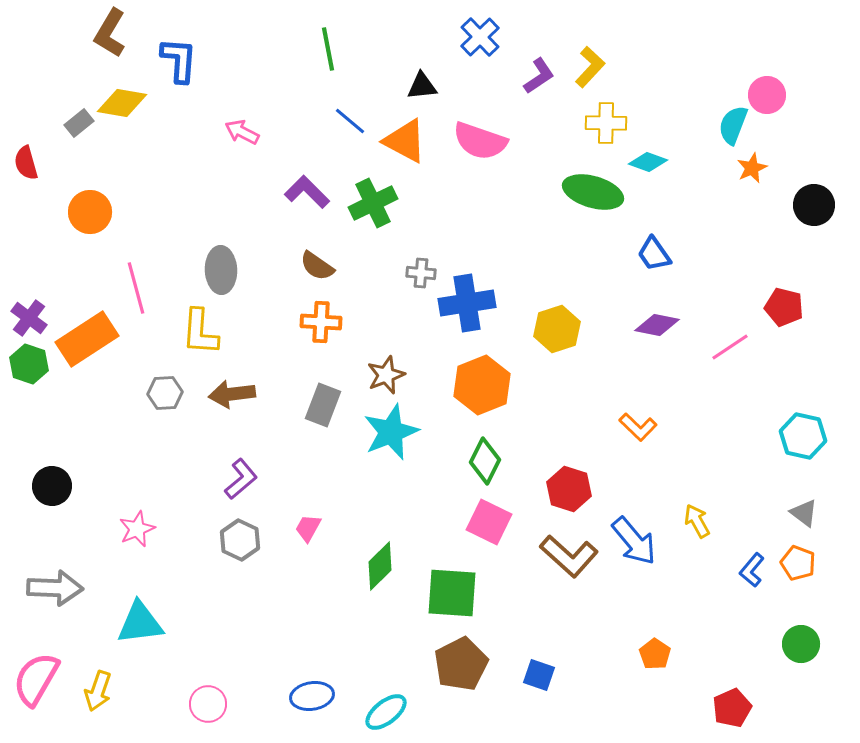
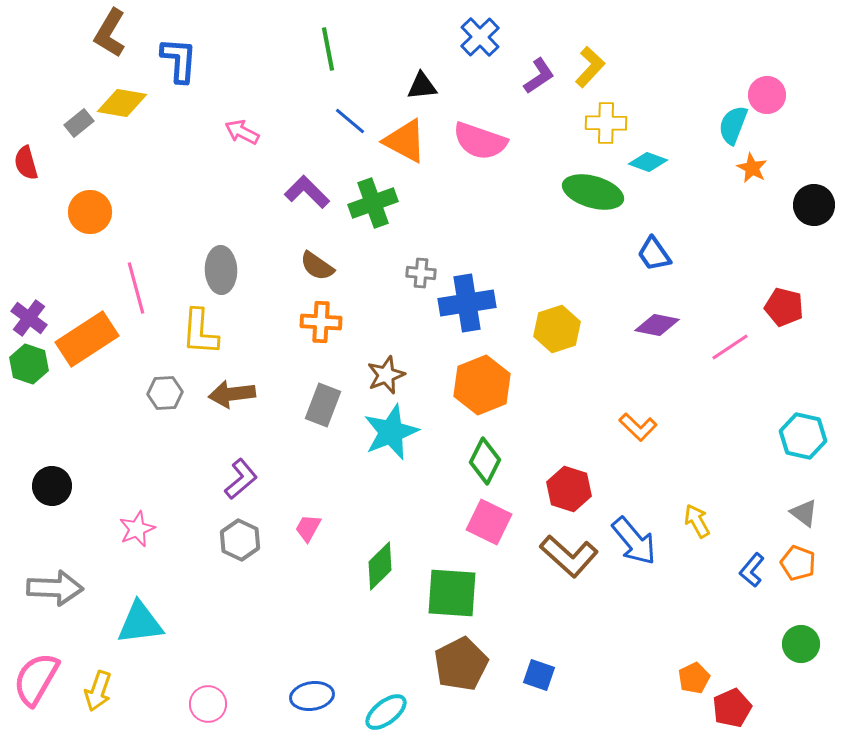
orange star at (752, 168): rotated 20 degrees counterclockwise
green cross at (373, 203): rotated 6 degrees clockwise
orange pentagon at (655, 654): moved 39 px right, 24 px down; rotated 12 degrees clockwise
